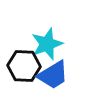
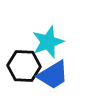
cyan star: moved 1 px right, 2 px up
